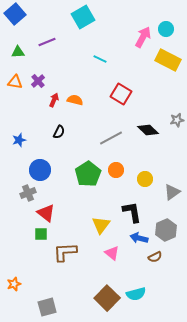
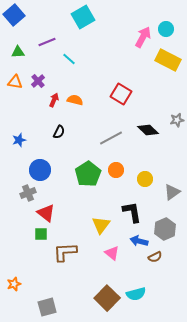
blue square: moved 1 px left, 1 px down
cyan line: moved 31 px left; rotated 16 degrees clockwise
gray hexagon: moved 1 px left, 1 px up
blue arrow: moved 3 px down
